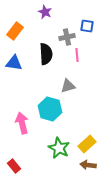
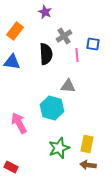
blue square: moved 6 px right, 18 px down
gray cross: moved 3 px left, 1 px up; rotated 21 degrees counterclockwise
blue triangle: moved 2 px left, 1 px up
gray triangle: rotated 21 degrees clockwise
cyan hexagon: moved 2 px right, 1 px up
pink arrow: moved 3 px left; rotated 15 degrees counterclockwise
yellow rectangle: rotated 36 degrees counterclockwise
green star: rotated 25 degrees clockwise
red rectangle: moved 3 px left, 1 px down; rotated 24 degrees counterclockwise
